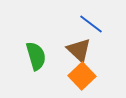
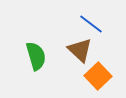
brown triangle: moved 1 px right
orange square: moved 16 px right
